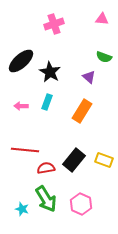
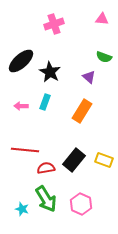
cyan rectangle: moved 2 px left
